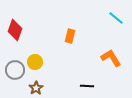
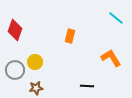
brown star: rotated 24 degrees clockwise
